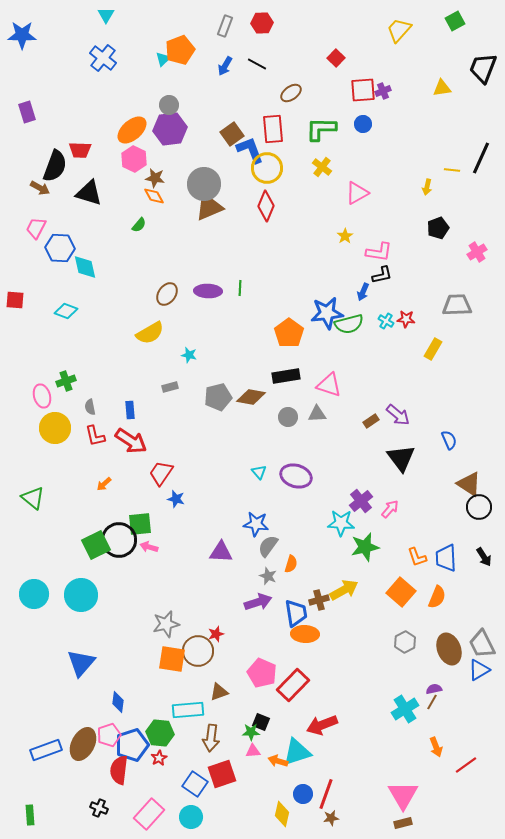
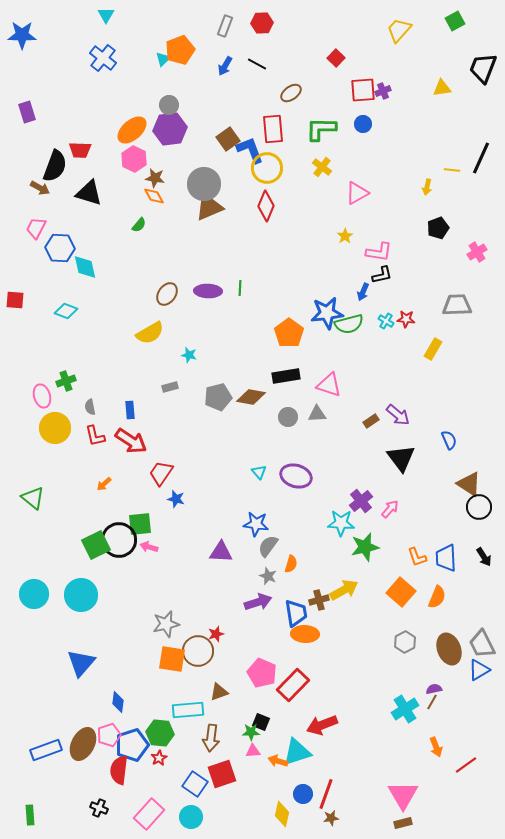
brown square at (232, 134): moved 4 px left, 5 px down
